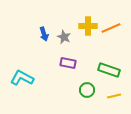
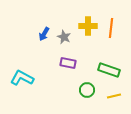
orange line: rotated 60 degrees counterclockwise
blue arrow: rotated 48 degrees clockwise
